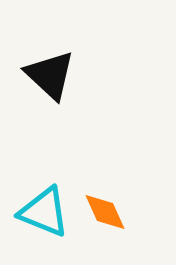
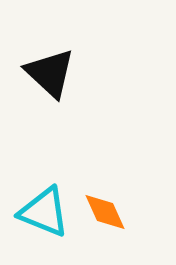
black triangle: moved 2 px up
